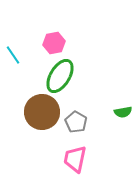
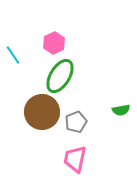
pink hexagon: rotated 15 degrees counterclockwise
green semicircle: moved 2 px left, 2 px up
gray pentagon: rotated 20 degrees clockwise
